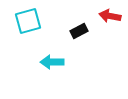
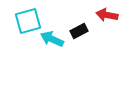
red arrow: moved 3 px left, 1 px up
cyan arrow: moved 23 px up; rotated 25 degrees clockwise
